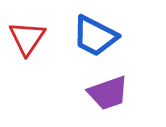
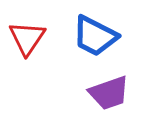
purple trapezoid: moved 1 px right
